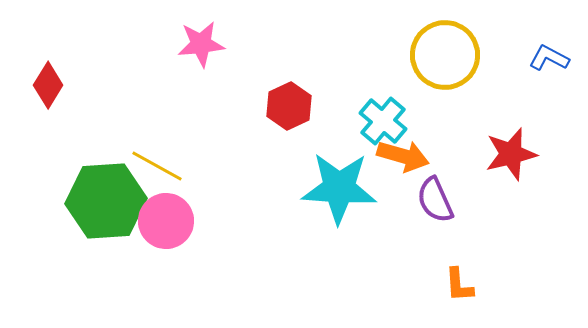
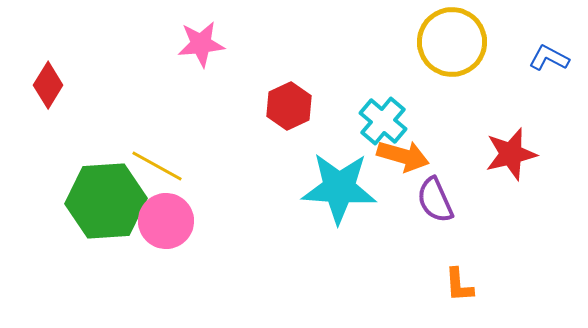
yellow circle: moved 7 px right, 13 px up
